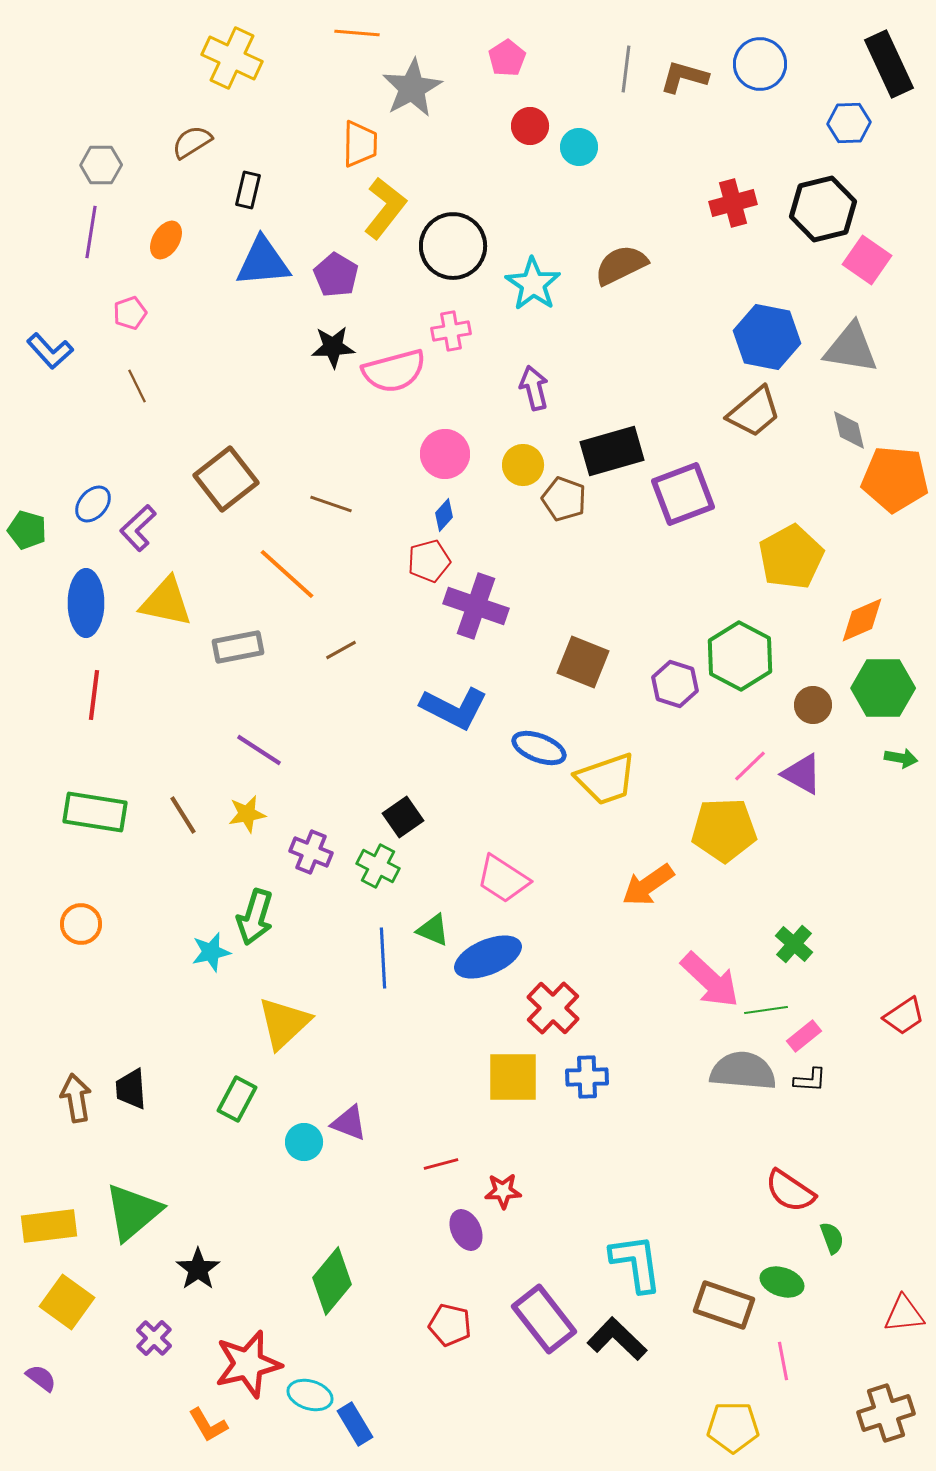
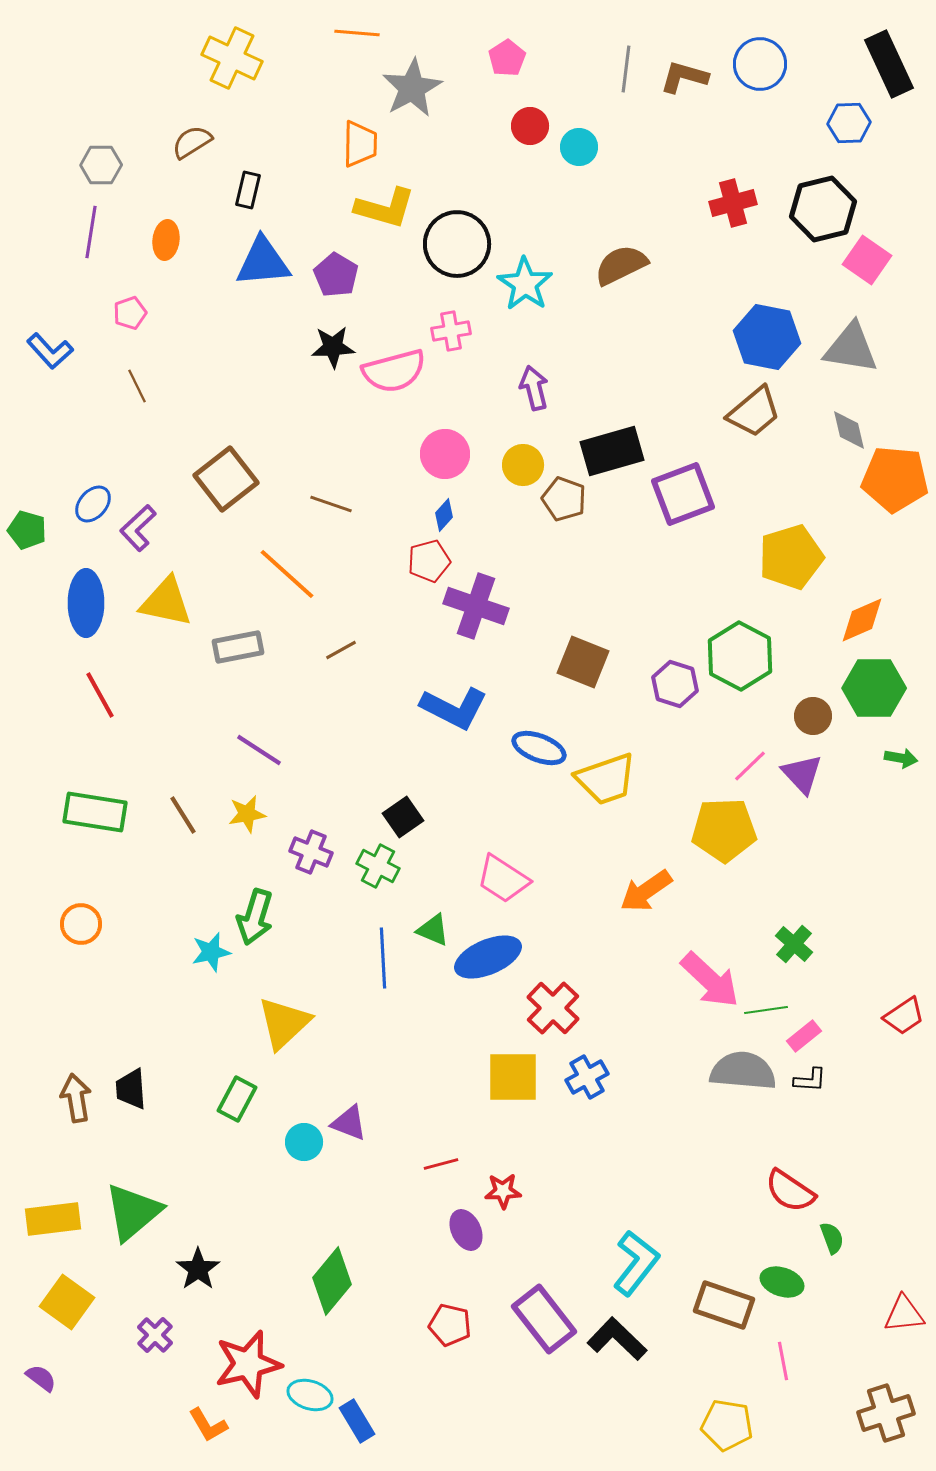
yellow L-shape at (385, 208): rotated 68 degrees clockwise
orange ellipse at (166, 240): rotated 24 degrees counterclockwise
black circle at (453, 246): moved 4 px right, 2 px up
cyan star at (533, 284): moved 8 px left
yellow pentagon at (791, 557): rotated 12 degrees clockwise
green hexagon at (883, 688): moved 9 px left
red line at (94, 695): moved 6 px right; rotated 36 degrees counterclockwise
brown circle at (813, 705): moved 11 px down
purple triangle at (802, 774): rotated 18 degrees clockwise
orange arrow at (648, 885): moved 2 px left, 6 px down
blue cross at (587, 1077): rotated 27 degrees counterclockwise
yellow rectangle at (49, 1226): moved 4 px right, 7 px up
cyan L-shape at (636, 1263): rotated 46 degrees clockwise
purple cross at (154, 1338): moved 1 px right, 3 px up
blue rectangle at (355, 1424): moved 2 px right, 3 px up
yellow pentagon at (733, 1427): moved 6 px left, 2 px up; rotated 9 degrees clockwise
